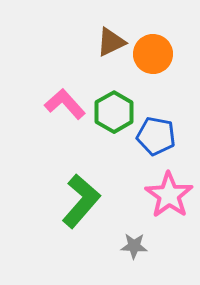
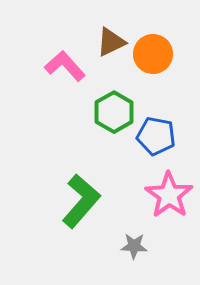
pink L-shape: moved 38 px up
